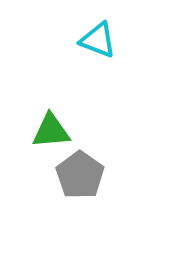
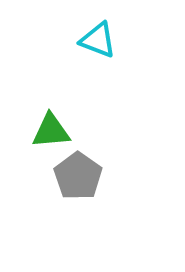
gray pentagon: moved 2 px left, 1 px down
